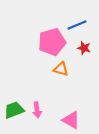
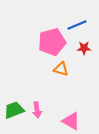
red star: rotated 16 degrees counterclockwise
pink triangle: moved 1 px down
